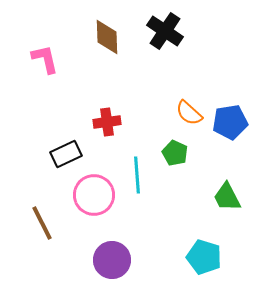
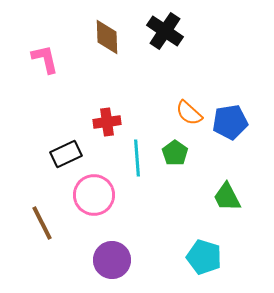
green pentagon: rotated 10 degrees clockwise
cyan line: moved 17 px up
